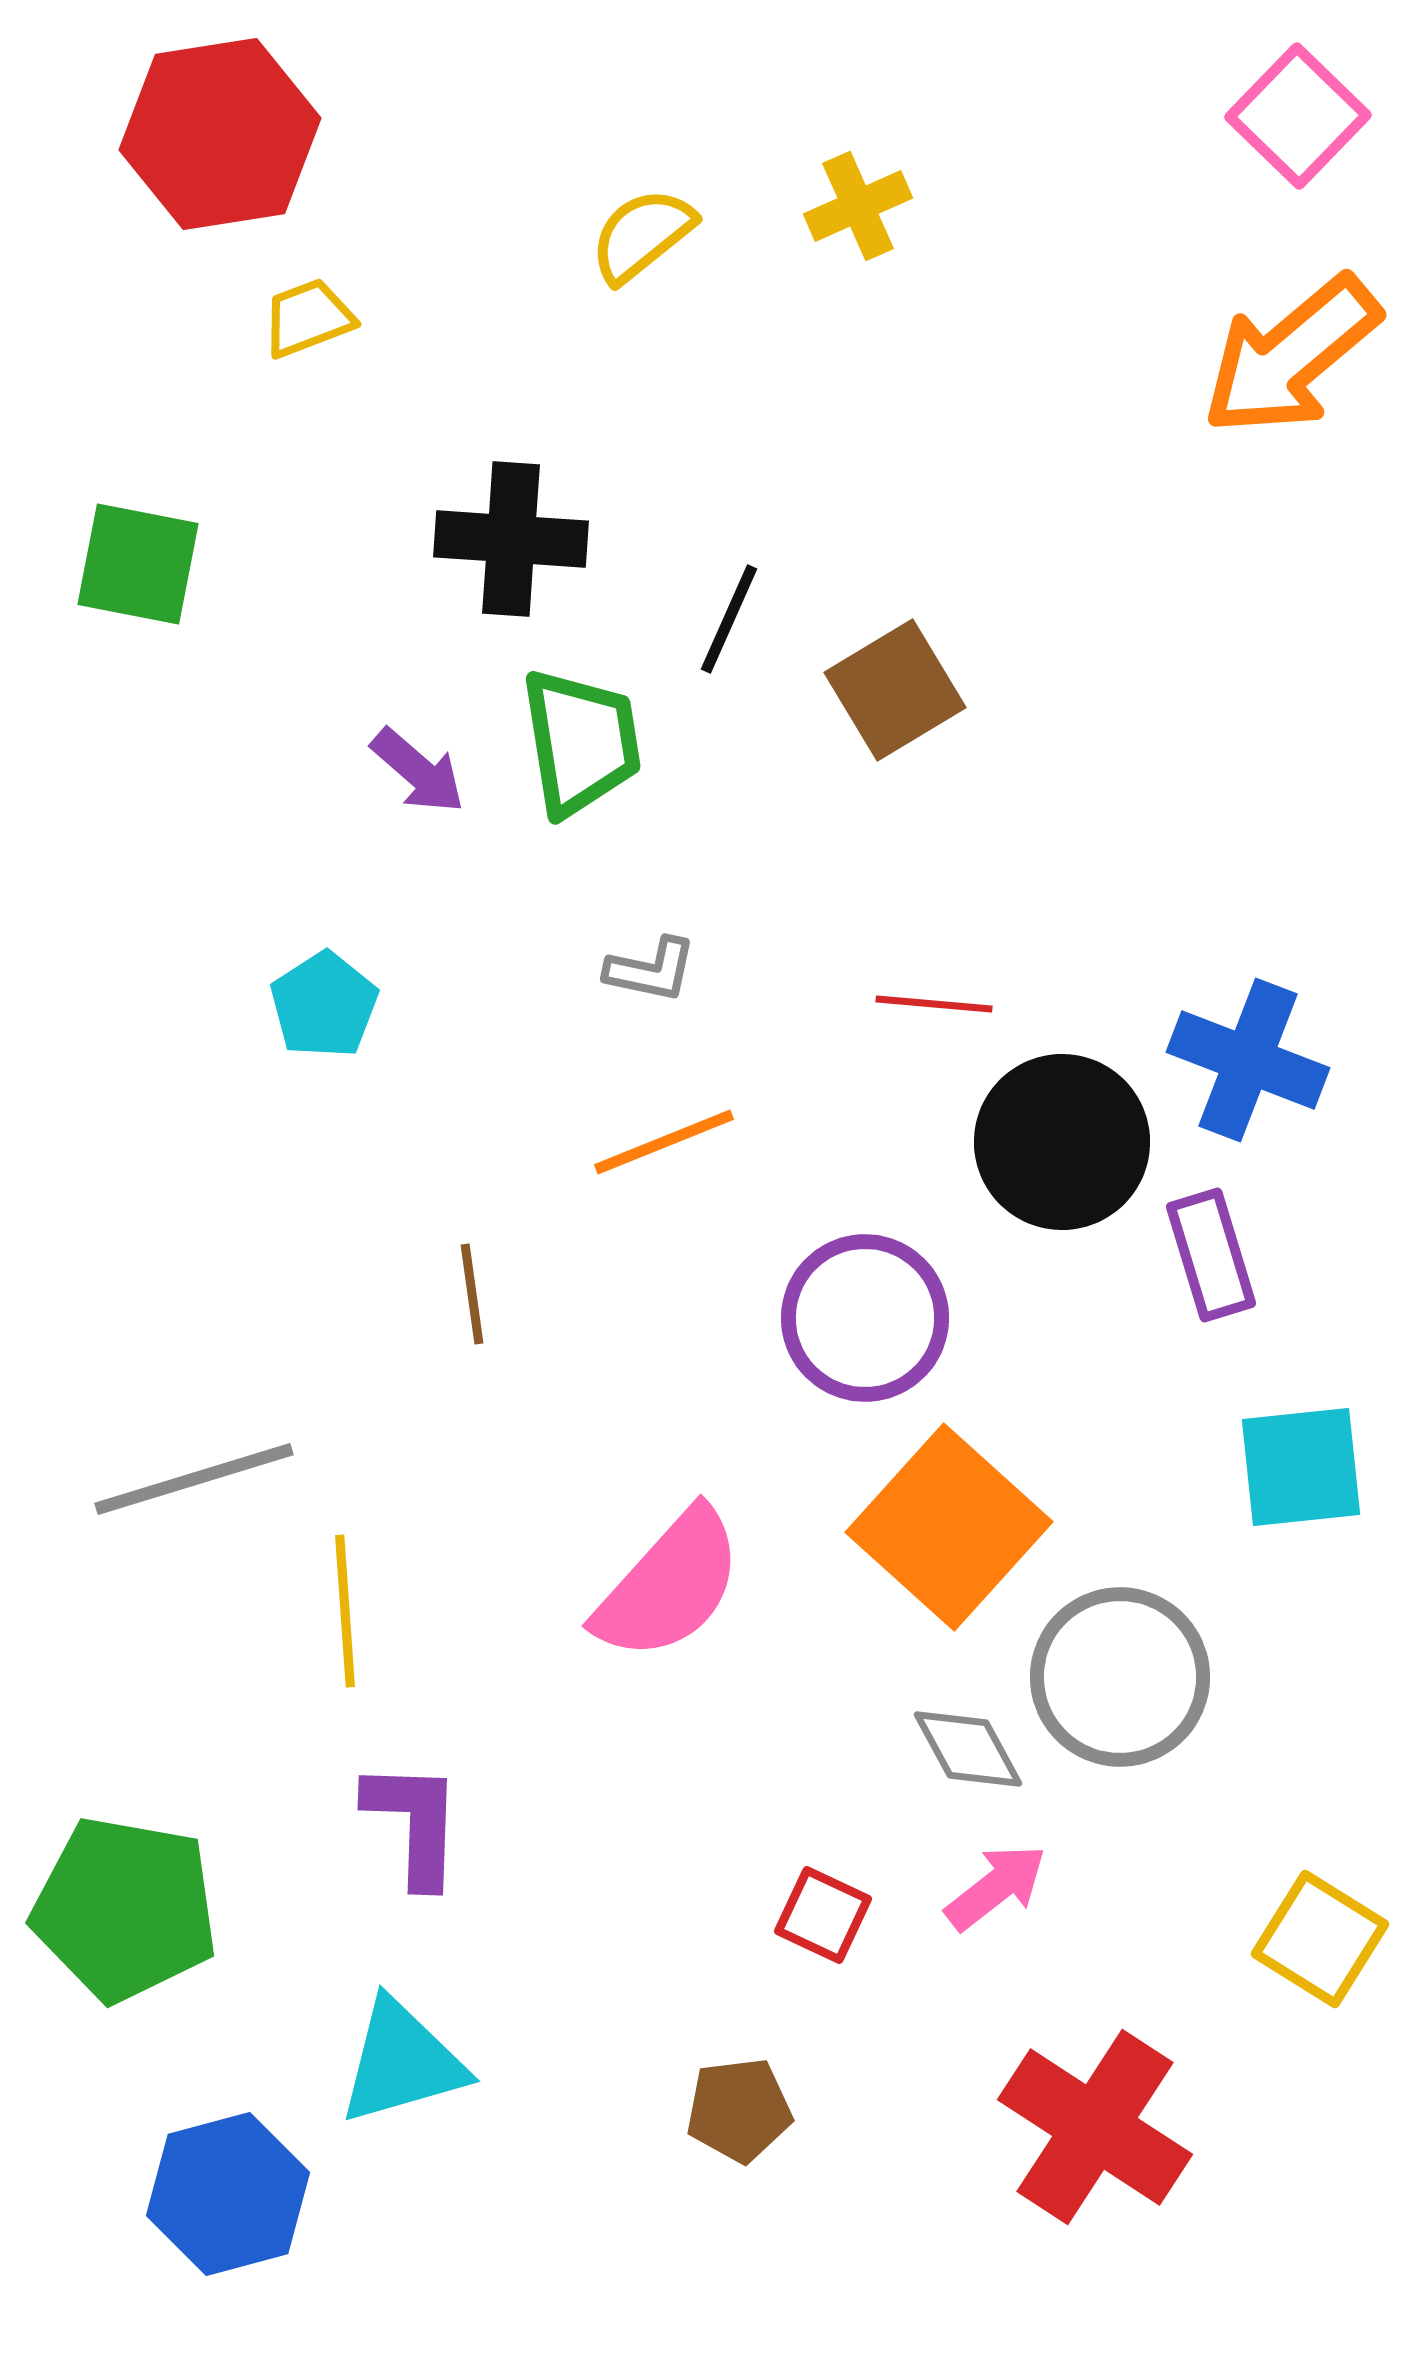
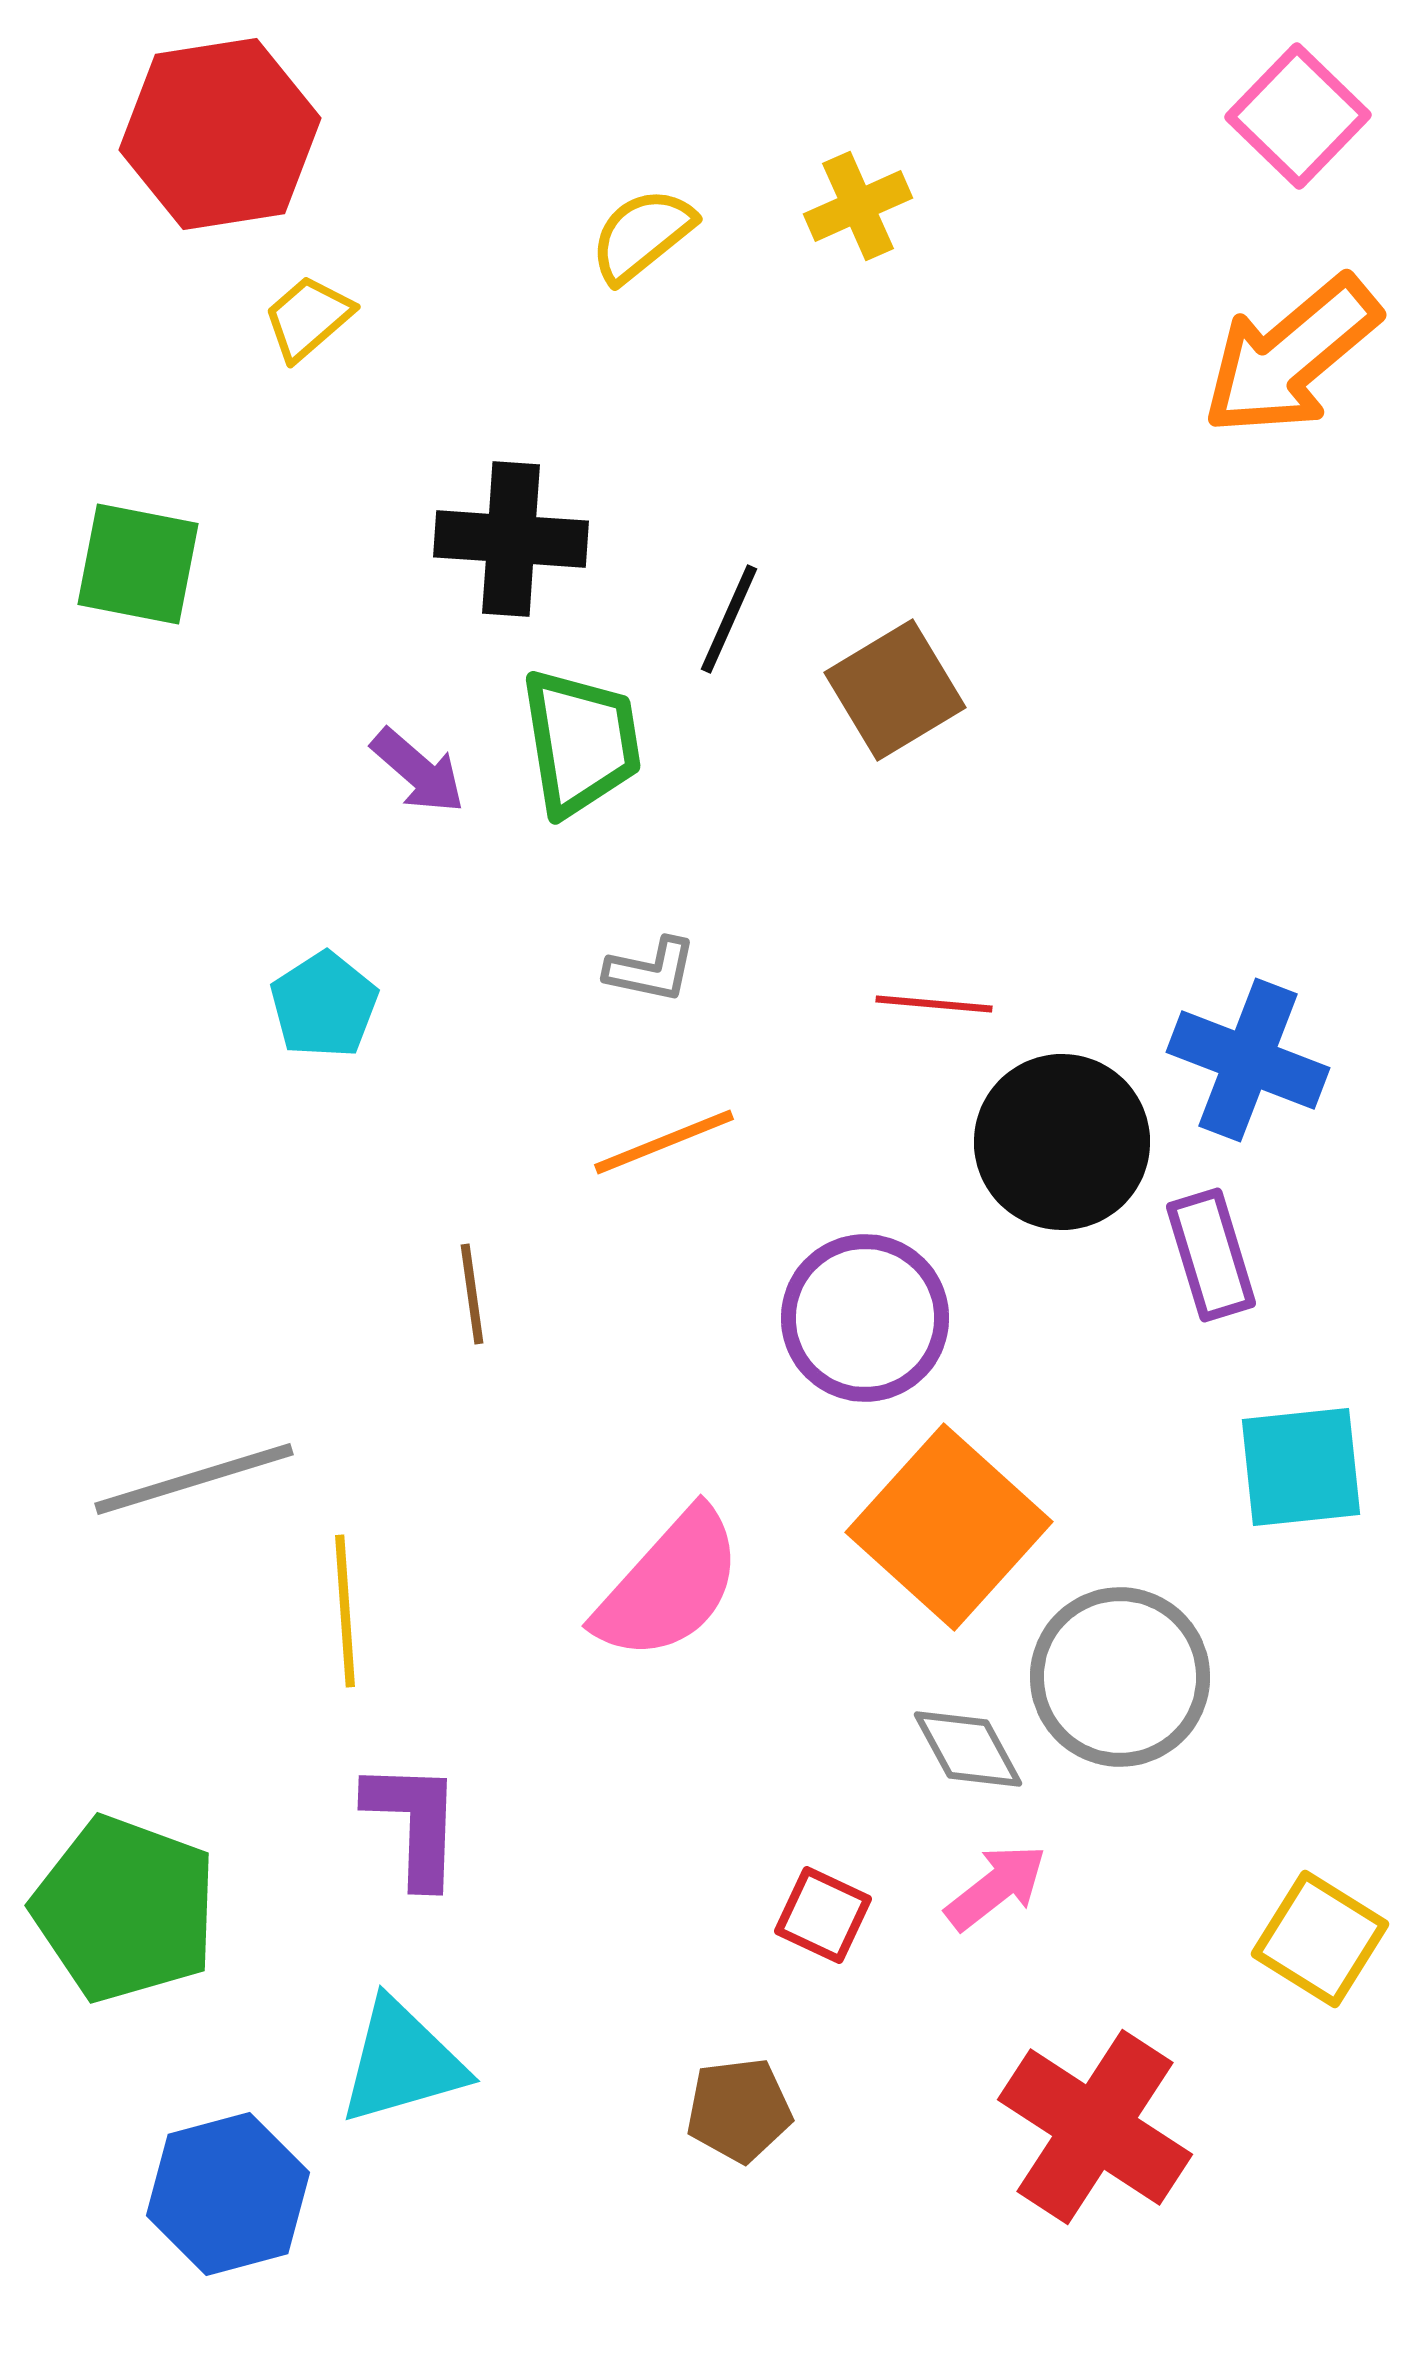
yellow trapezoid: rotated 20 degrees counterclockwise
green pentagon: rotated 10 degrees clockwise
